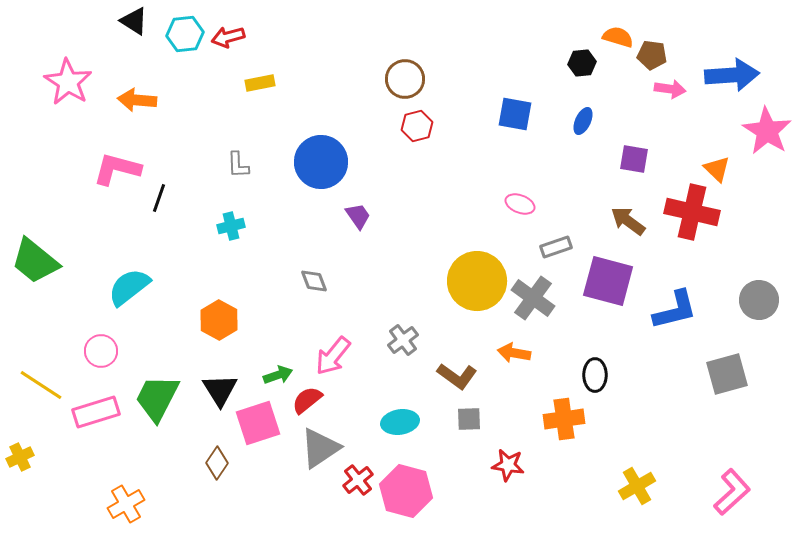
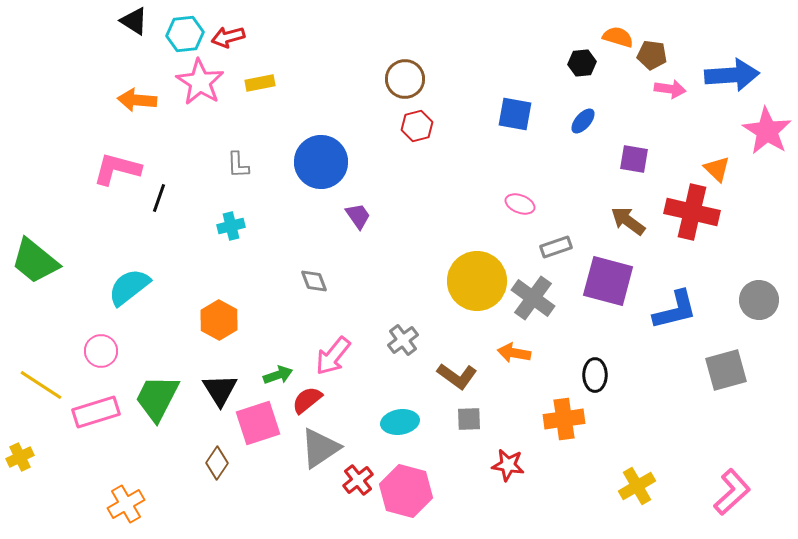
pink star at (68, 82): moved 132 px right
blue ellipse at (583, 121): rotated 16 degrees clockwise
gray square at (727, 374): moved 1 px left, 4 px up
